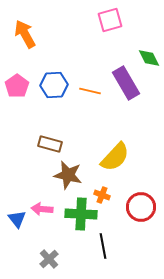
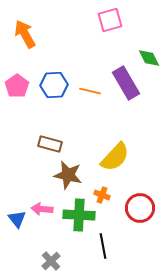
red circle: moved 1 px left, 1 px down
green cross: moved 2 px left, 1 px down
gray cross: moved 2 px right, 2 px down
